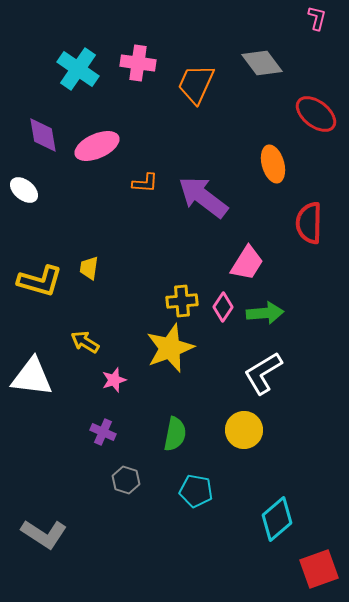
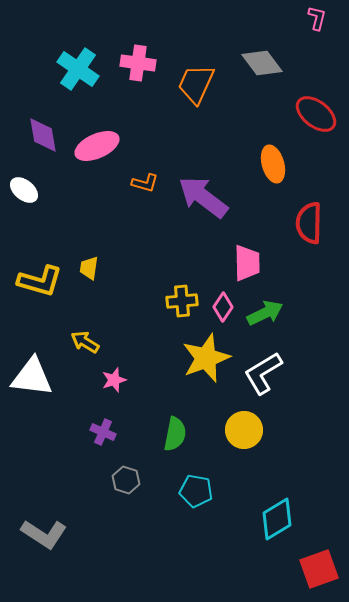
orange L-shape: rotated 12 degrees clockwise
pink trapezoid: rotated 33 degrees counterclockwise
green arrow: rotated 21 degrees counterclockwise
yellow star: moved 36 px right, 10 px down
cyan diamond: rotated 9 degrees clockwise
